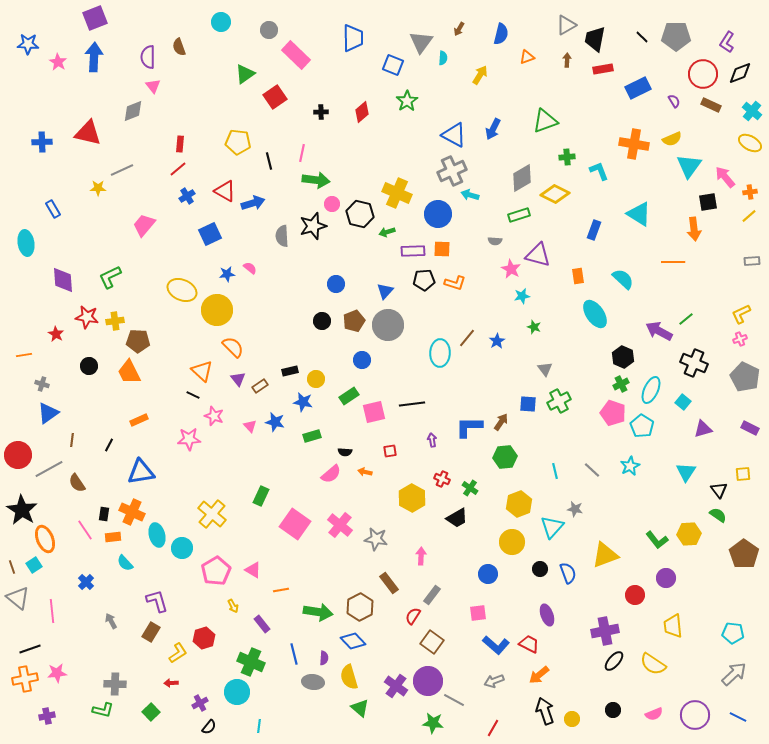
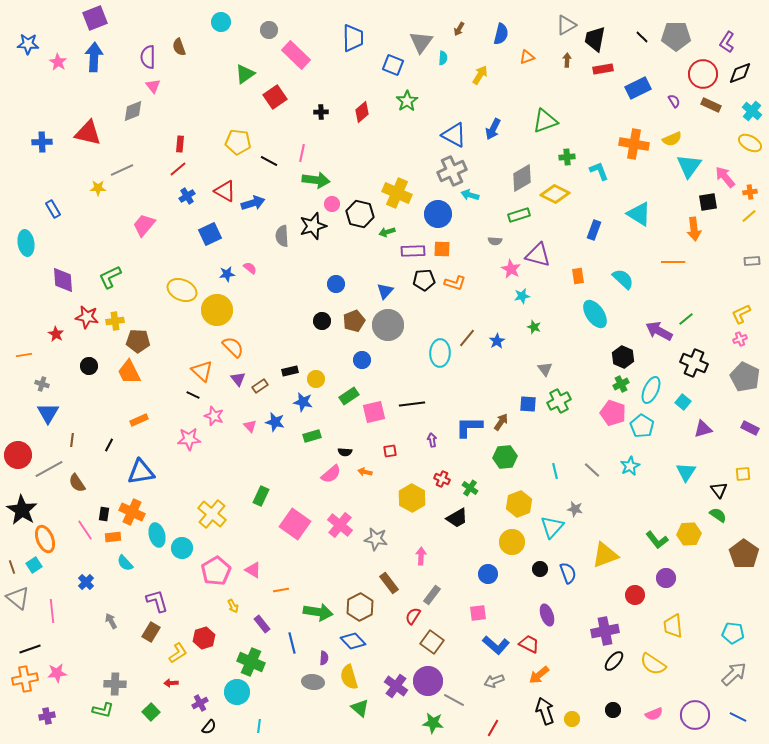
black line at (269, 161): rotated 48 degrees counterclockwise
blue triangle at (48, 413): rotated 25 degrees counterclockwise
blue line at (294, 654): moved 2 px left, 11 px up
